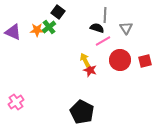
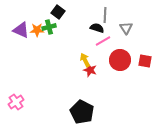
green cross: rotated 24 degrees clockwise
purple triangle: moved 8 px right, 2 px up
red square: rotated 24 degrees clockwise
